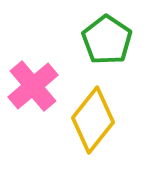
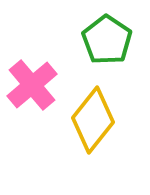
pink cross: moved 1 px left, 1 px up
